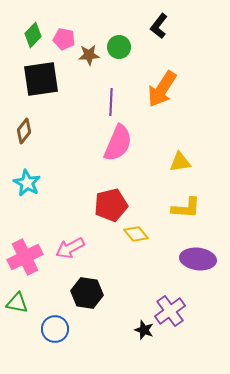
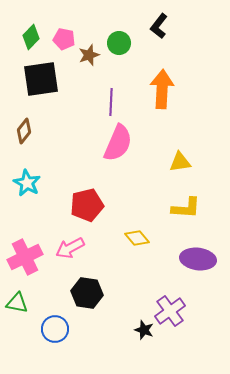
green diamond: moved 2 px left, 2 px down
green circle: moved 4 px up
brown star: rotated 15 degrees counterclockwise
orange arrow: rotated 150 degrees clockwise
red pentagon: moved 24 px left
yellow diamond: moved 1 px right, 4 px down
